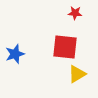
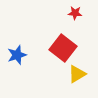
red square: moved 2 px left, 1 px down; rotated 32 degrees clockwise
blue star: moved 2 px right, 1 px down
